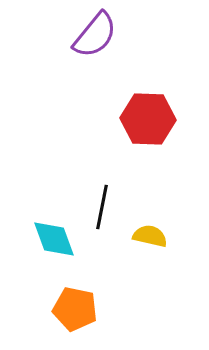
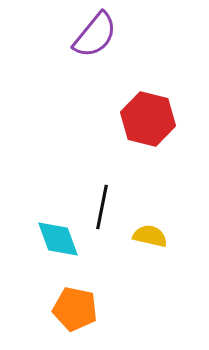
red hexagon: rotated 12 degrees clockwise
cyan diamond: moved 4 px right
